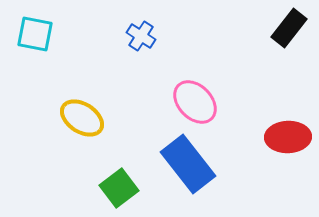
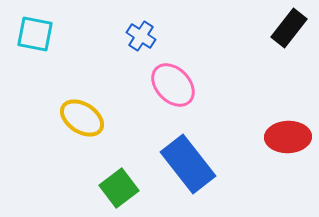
pink ellipse: moved 22 px left, 17 px up
